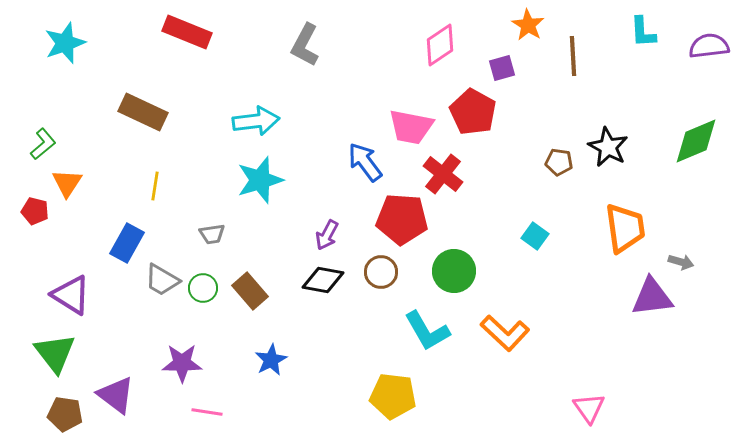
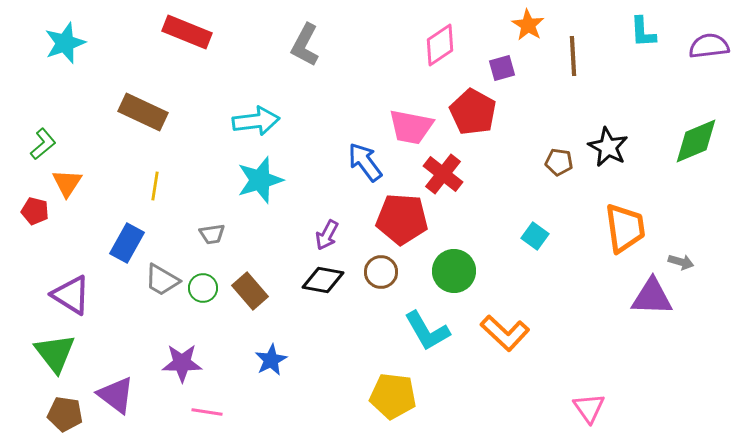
purple triangle at (652, 297): rotated 9 degrees clockwise
